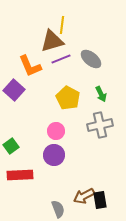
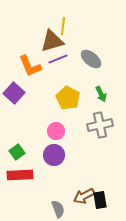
yellow line: moved 1 px right, 1 px down
purple line: moved 3 px left
purple square: moved 3 px down
green square: moved 6 px right, 6 px down
